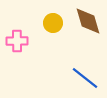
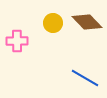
brown diamond: moved 1 px left, 1 px down; rotated 28 degrees counterclockwise
blue line: rotated 8 degrees counterclockwise
